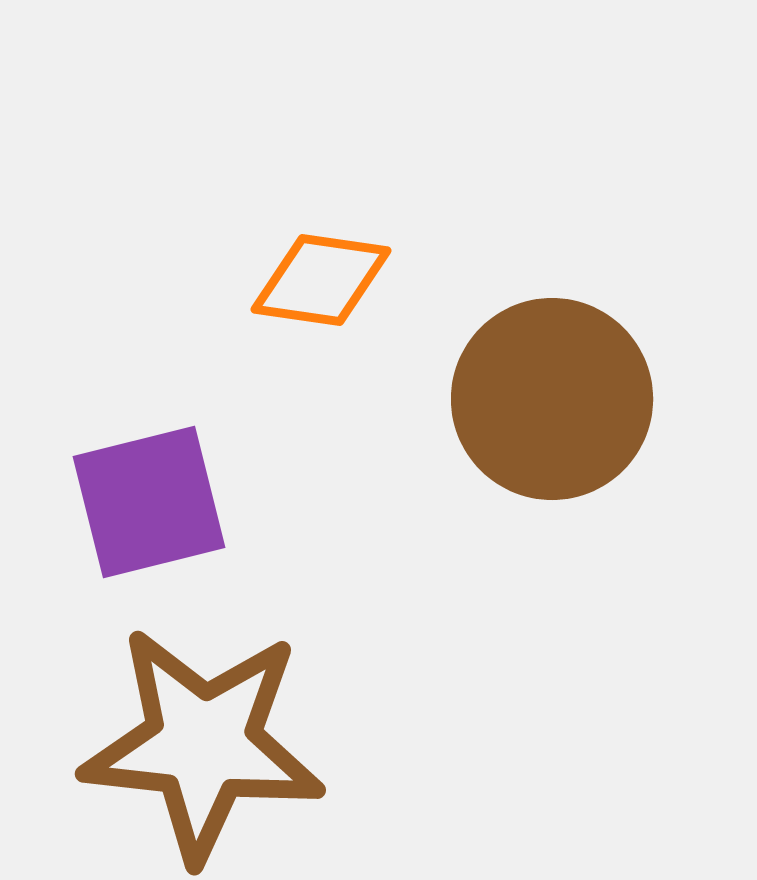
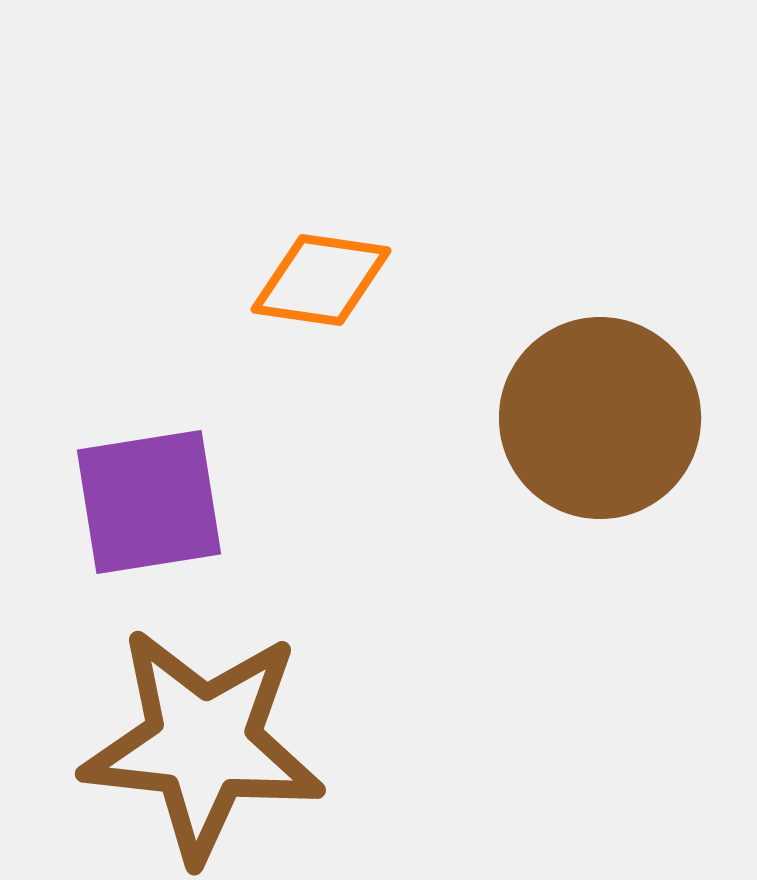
brown circle: moved 48 px right, 19 px down
purple square: rotated 5 degrees clockwise
